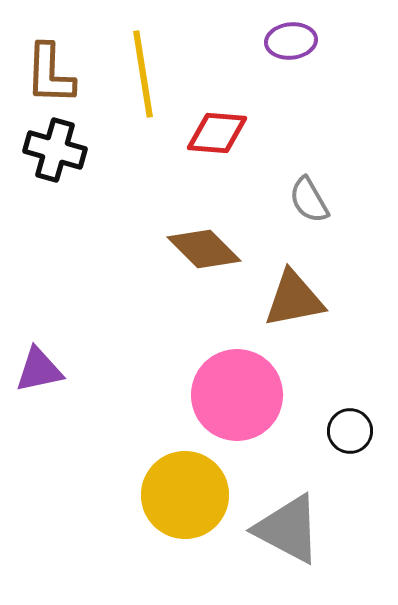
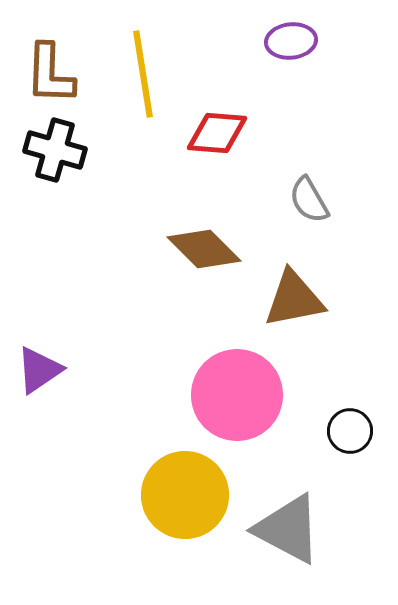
purple triangle: rotated 22 degrees counterclockwise
